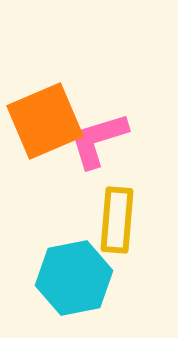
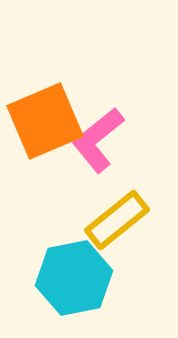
pink L-shape: rotated 22 degrees counterclockwise
yellow rectangle: rotated 46 degrees clockwise
